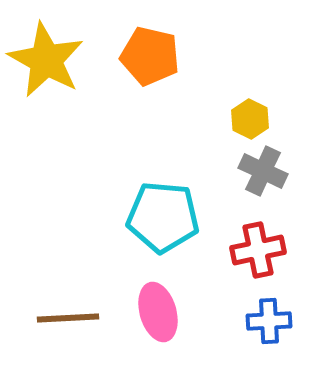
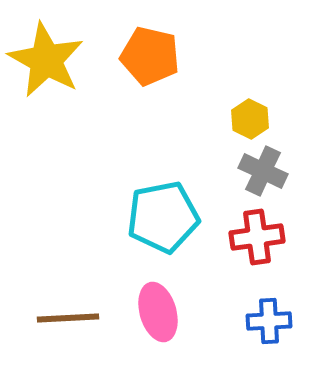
cyan pentagon: rotated 16 degrees counterclockwise
red cross: moved 1 px left, 13 px up; rotated 4 degrees clockwise
